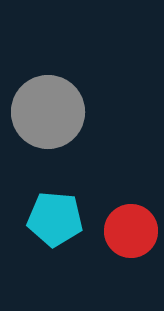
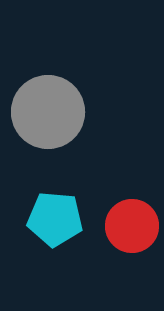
red circle: moved 1 px right, 5 px up
